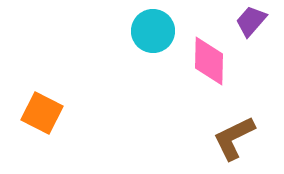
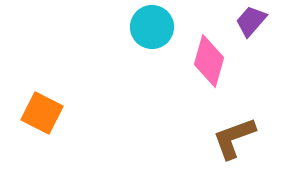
cyan circle: moved 1 px left, 4 px up
pink diamond: rotated 15 degrees clockwise
brown L-shape: rotated 6 degrees clockwise
